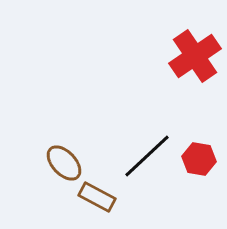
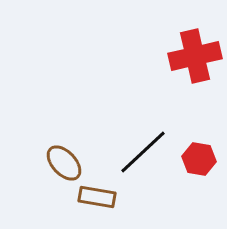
red cross: rotated 21 degrees clockwise
black line: moved 4 px left, 4 px up
brown rectangle: rotated 18 degrees counterclockwise
